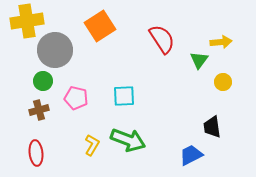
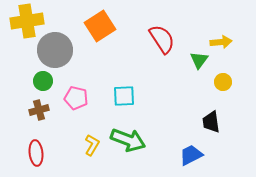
black trapezoid: moved 1 px left, 5 px up
